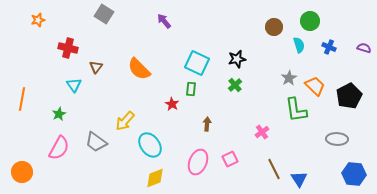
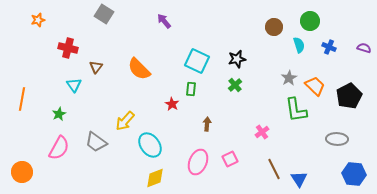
cyan square: moved 2 px up
